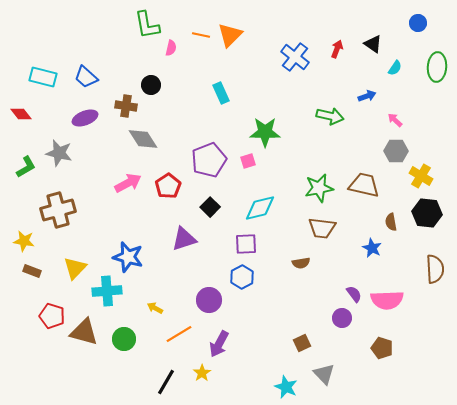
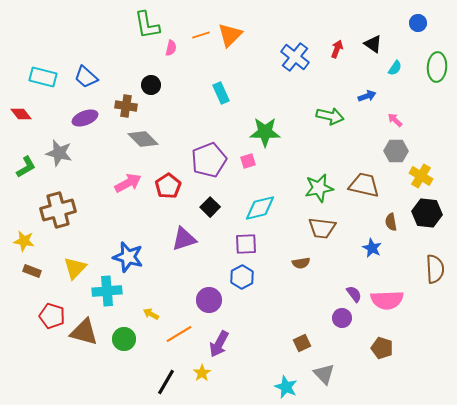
orange line at (201, 35): rotated 30 degrees counterclockwise
gray diamond at (143, 139): rotated 12 degrees counterclockwise
yellow arrow at (155, 308): moved 4 px left, 6 px down
